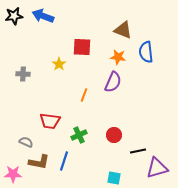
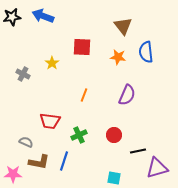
black star: moved 2 px left, 1 px down
brown triangle: moved 4 px up; rotated 30 degrees clockwise
yellow star: moved 7 px left, 1 px up
gray cross: rotated 24 degrees clockwise
purple semicircle: moved 14 px right, 13 px down
